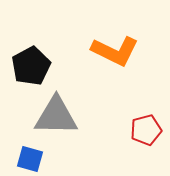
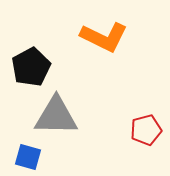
orange L-shape: moved 11 px left, 14 px up
black pentagon: moved 1 px down
blue square: moved 2 px left, 2 px up
